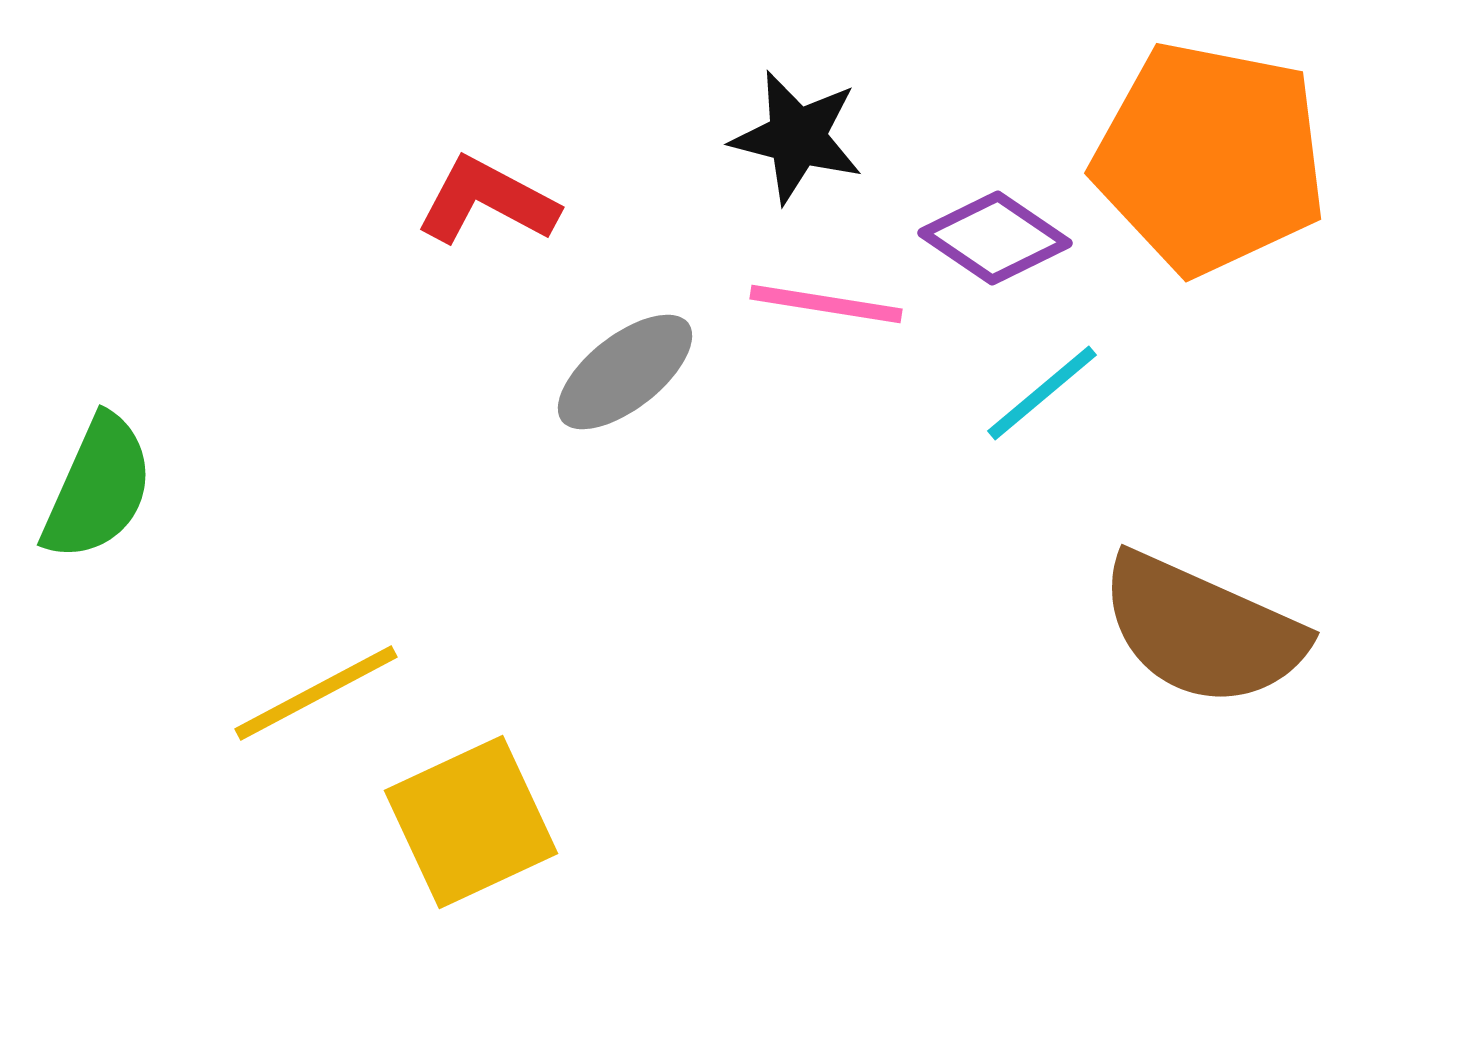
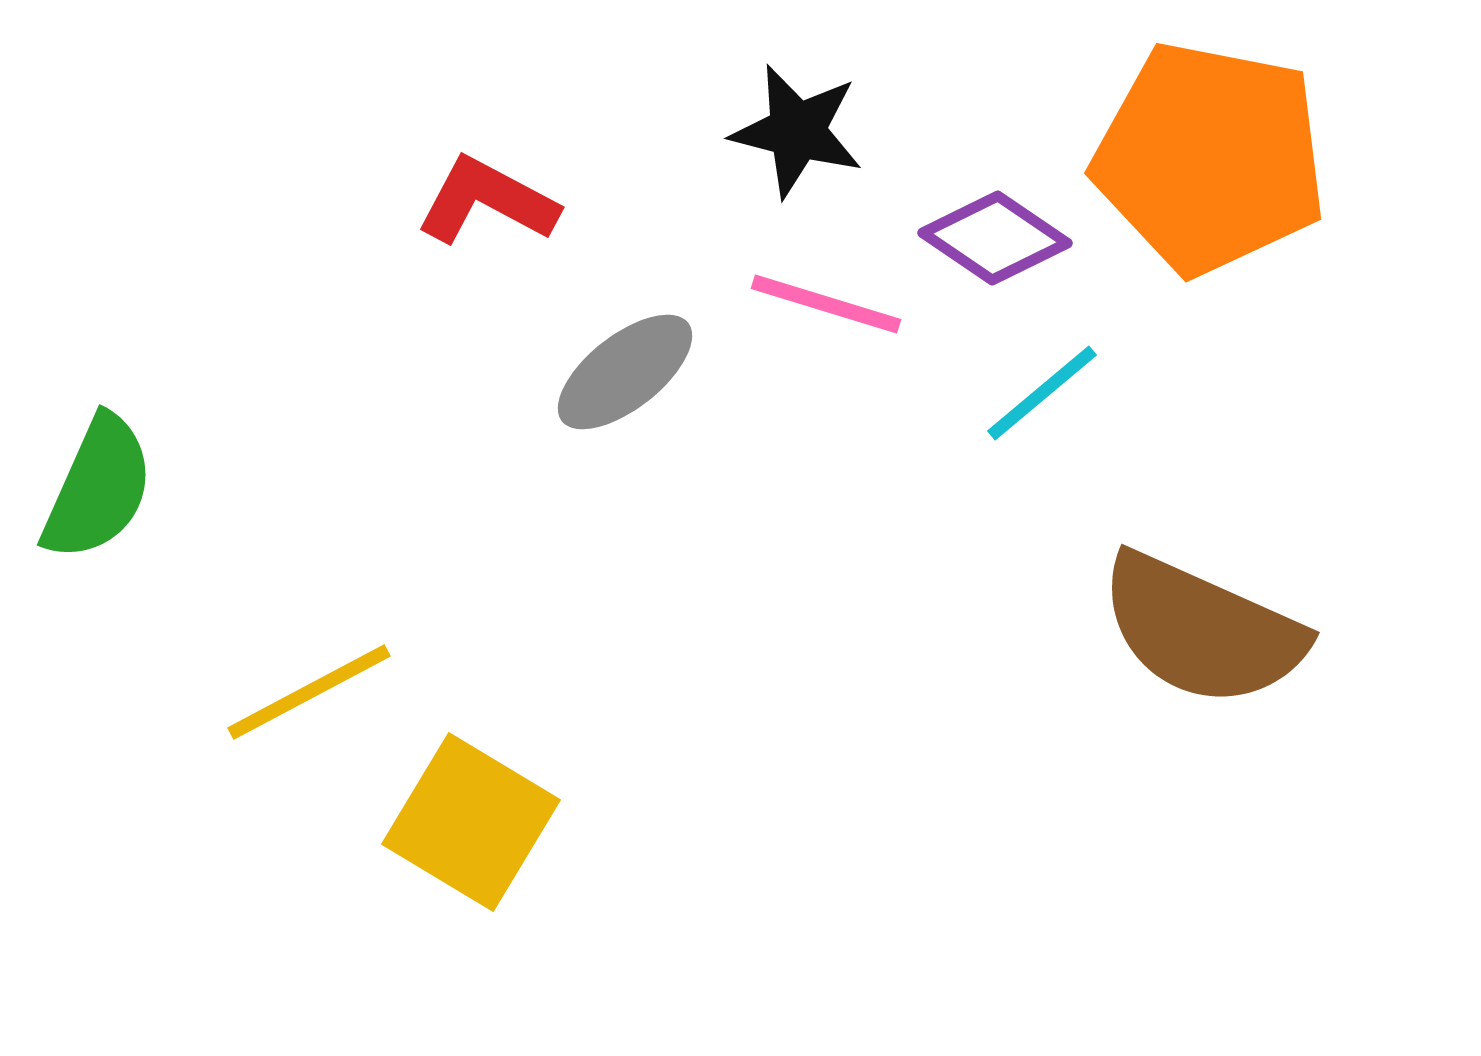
black star: moved 6 px up
pink line: rotated 8 degrees clockwise
yellow line: moved 7 px left, 1 px up
yellow square: rotated 34 degrees counterclockwise
